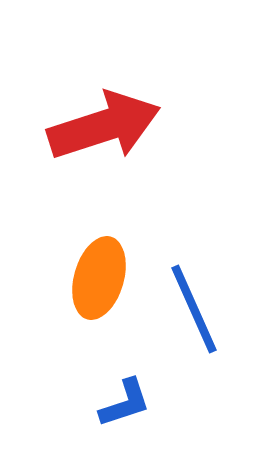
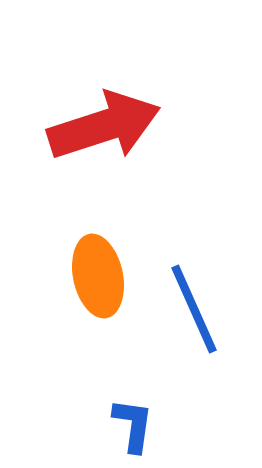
orange ellipse: moved 1 px left, 2 px up; rotated 28 degrees counterclockwise
blue L-shape: moved 8 px right, 22 px down; rotated 64 degrees counterclockwise
